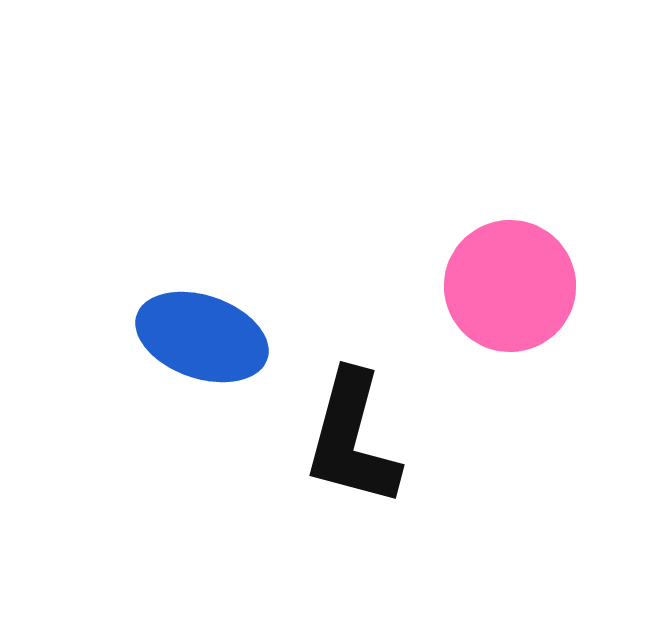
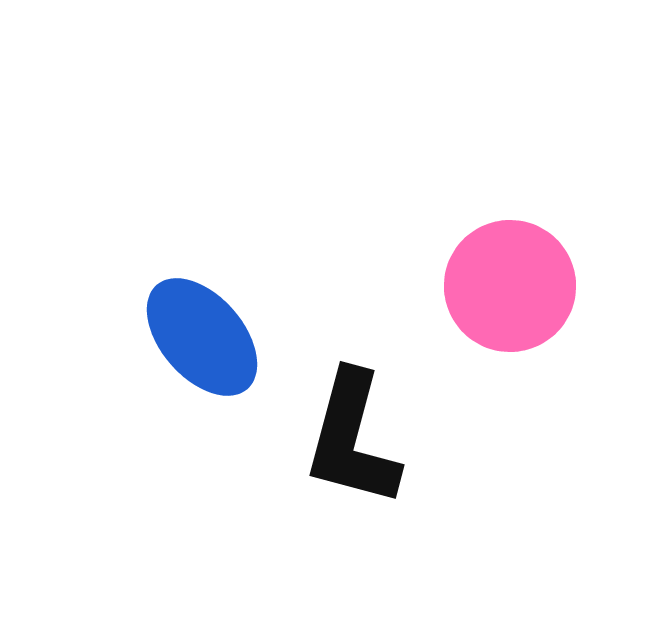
blue ellipse: rotated 30 degrees clockwise
